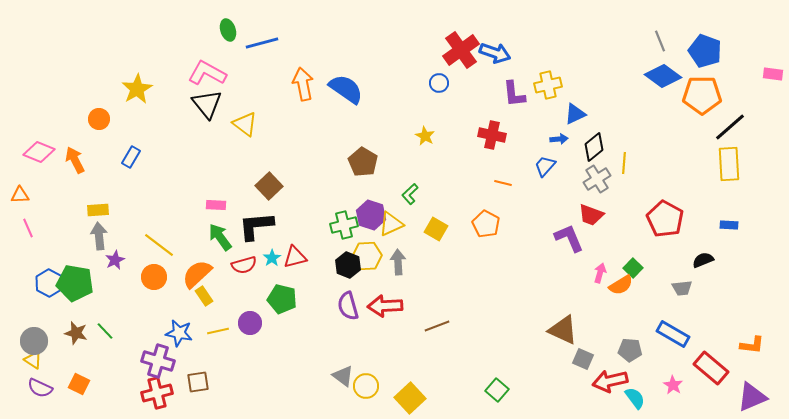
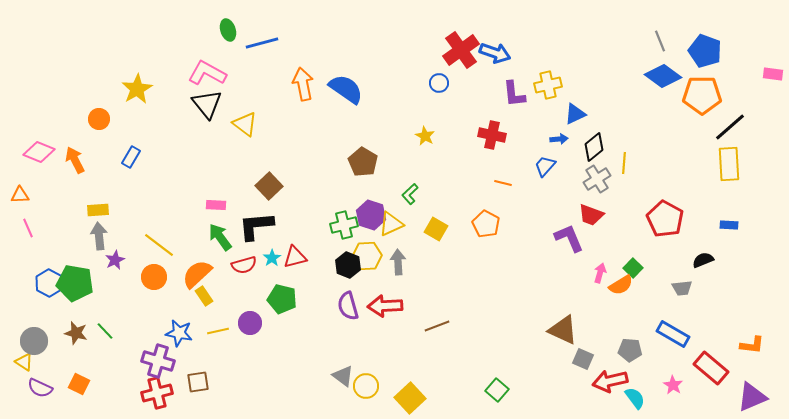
yellow triangle at (33, 360): moved 9 px left, 2 px down
